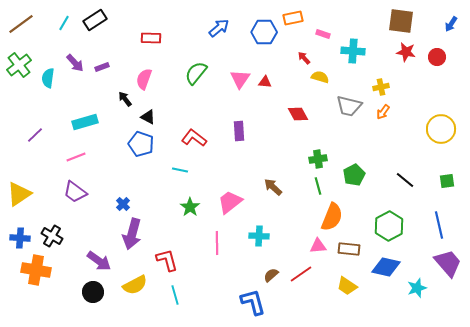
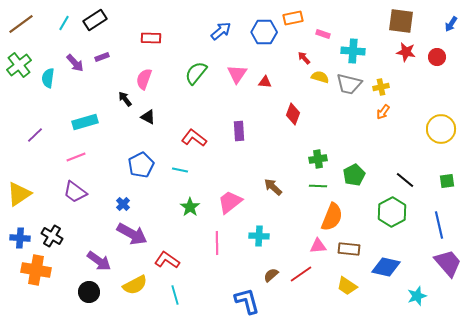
blue arrow at (219, 28): moved 2 px right, 3 px down
purple rectangle at (102, 67): moved 10 px up
pink triangle at (240, 79): moved 3 px left, 5 px up
gray trapezoid at (349, 106): moved 22 px up
red diamond at (298, 114): moved 5 px left; rotated 50 degrees clockwise
blue pentagon at (141, 144): moved 21 px down; rotated 25 degrees clockwise
green line at (318, 186): rotated 72 degrees counterclockwise
green hexagon at (389, 226): moved 3 px right, 14 px up
purple arrow at (132, 234): rotated 76 degrees counterclockwise
red L-shape at (167, 260): rotated 40 degrees counterclockwise
cyan star at (417, 288): moved 8 px down
black circle at (93, 292): moved 4 px left
blue L-shape at (253, 302): moved 6 px left, 1 px up
